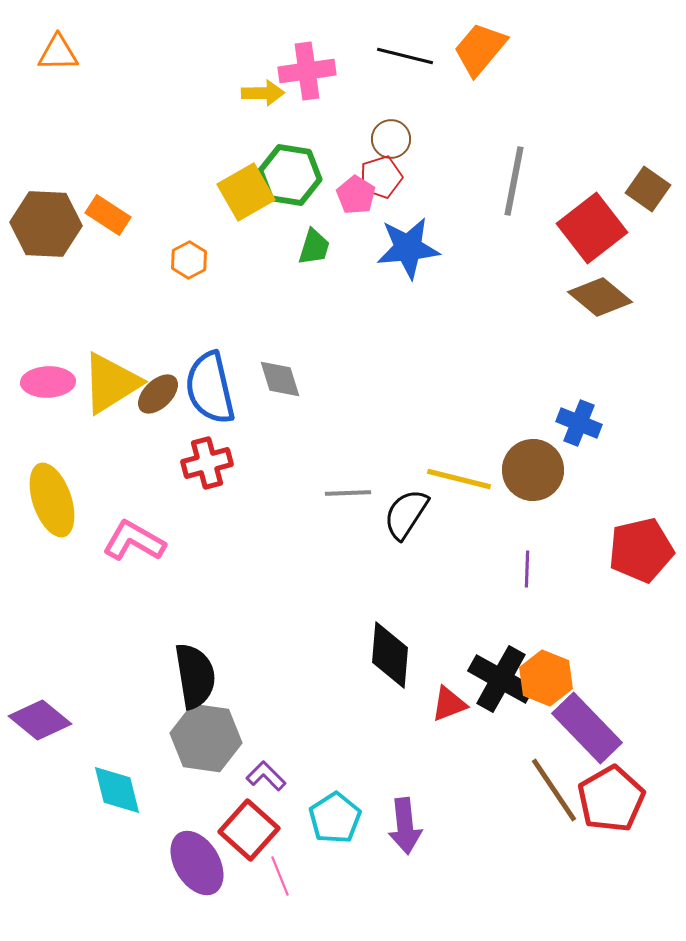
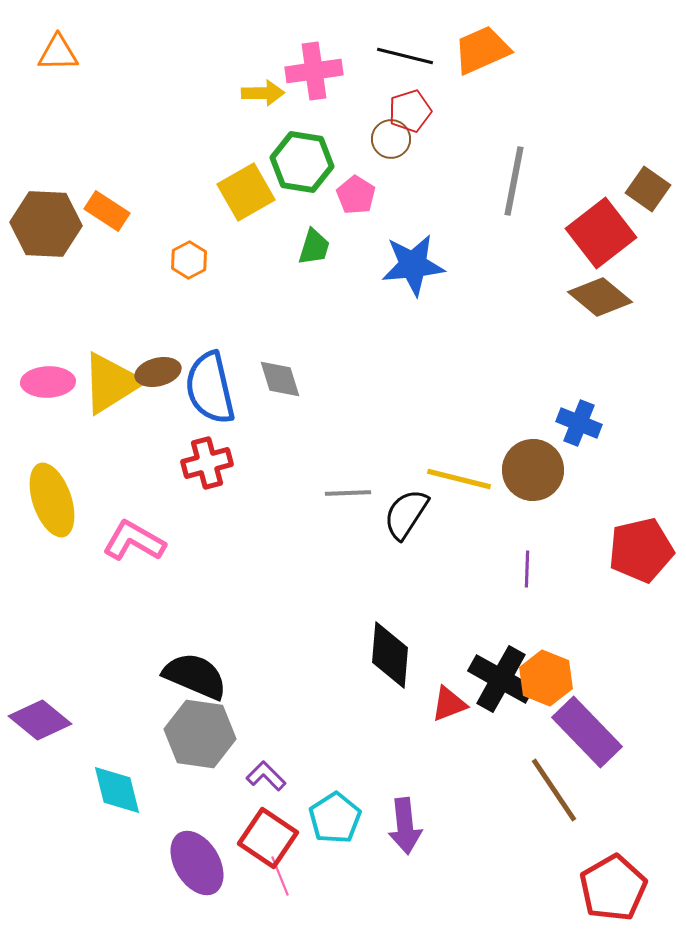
orange trapezoid at (480, 49): moved 2 px right, 1 px down; rotated 26 degrees clockwise
pink cross at (307, 71): moved 7 px right
green hexagon at (290, 175): moved 12 px right, 13 px up
red pentagon at (381, 177): moved 29 px right, 66 px up
orange rectangle at (108, 215): moved 1 px left, 4 px up
red square at (592, 228): moved 9 px right, 5 px down
blue star at (408, 248): moved 5 px right, 17 px down
brown ellipse at (158, 394): moved 22 px up; rotated 30 degrees clockwise
black semicircle at (195, 676): rotated 58 degrees counterclockwise
purple rectangle at (587, 728): moved 4 px down
gray hexagon at (206, 738): moved 6 px left, 4 px up
red pentagon at (611, 799): moved 2 px right, 89 px down
red square at (249, 830): moved 19 px right, 8 px down; rotated 8 degrees counterclockwise
